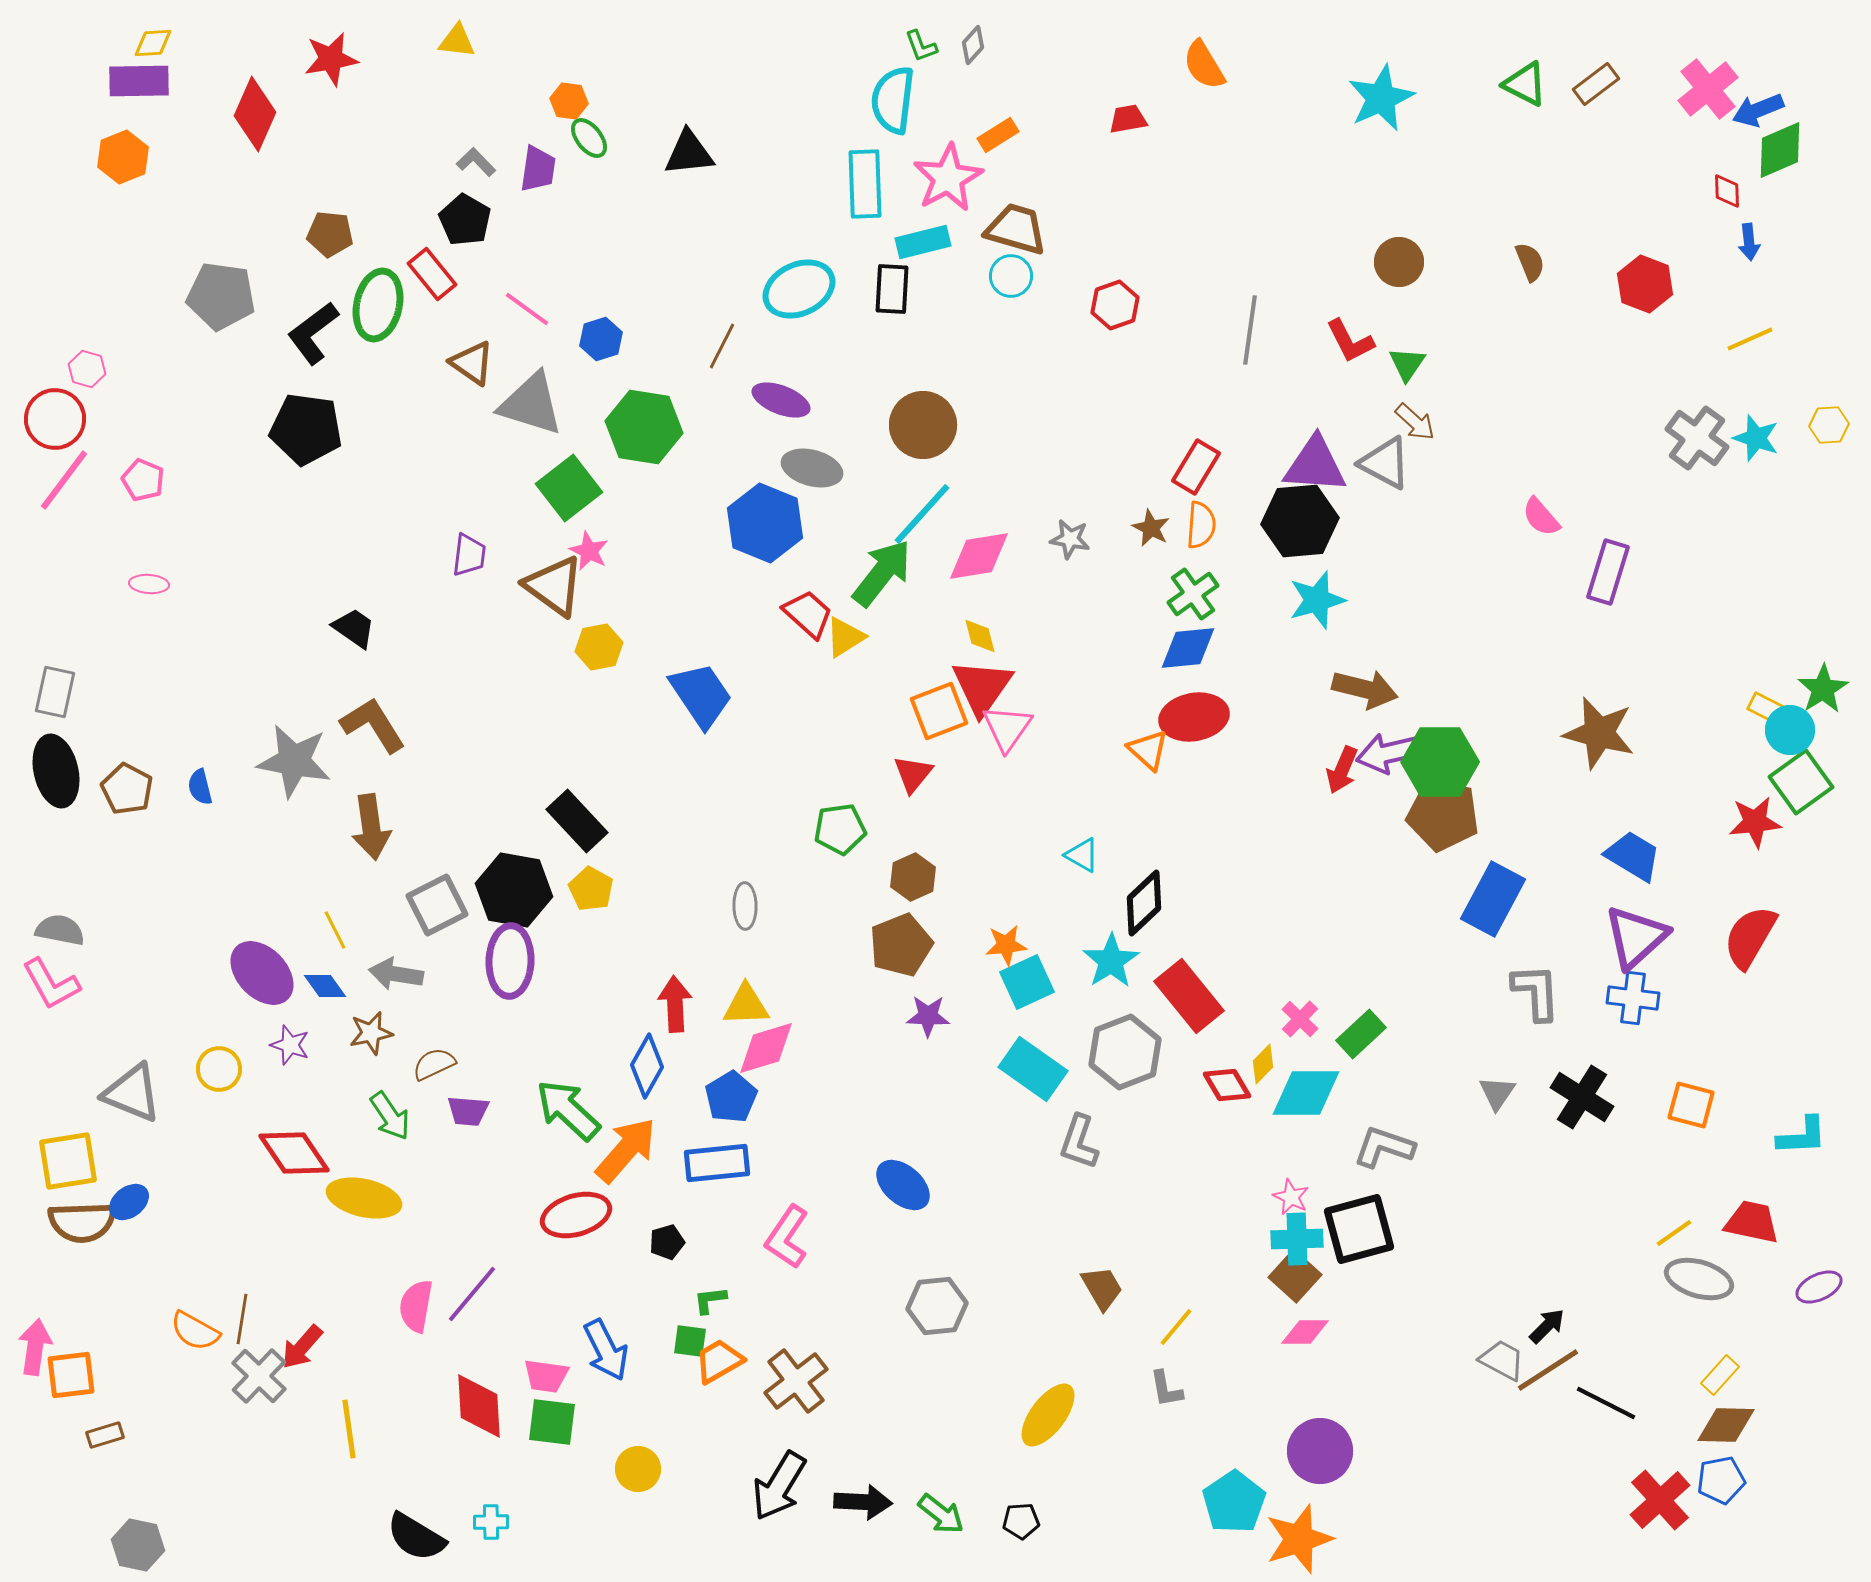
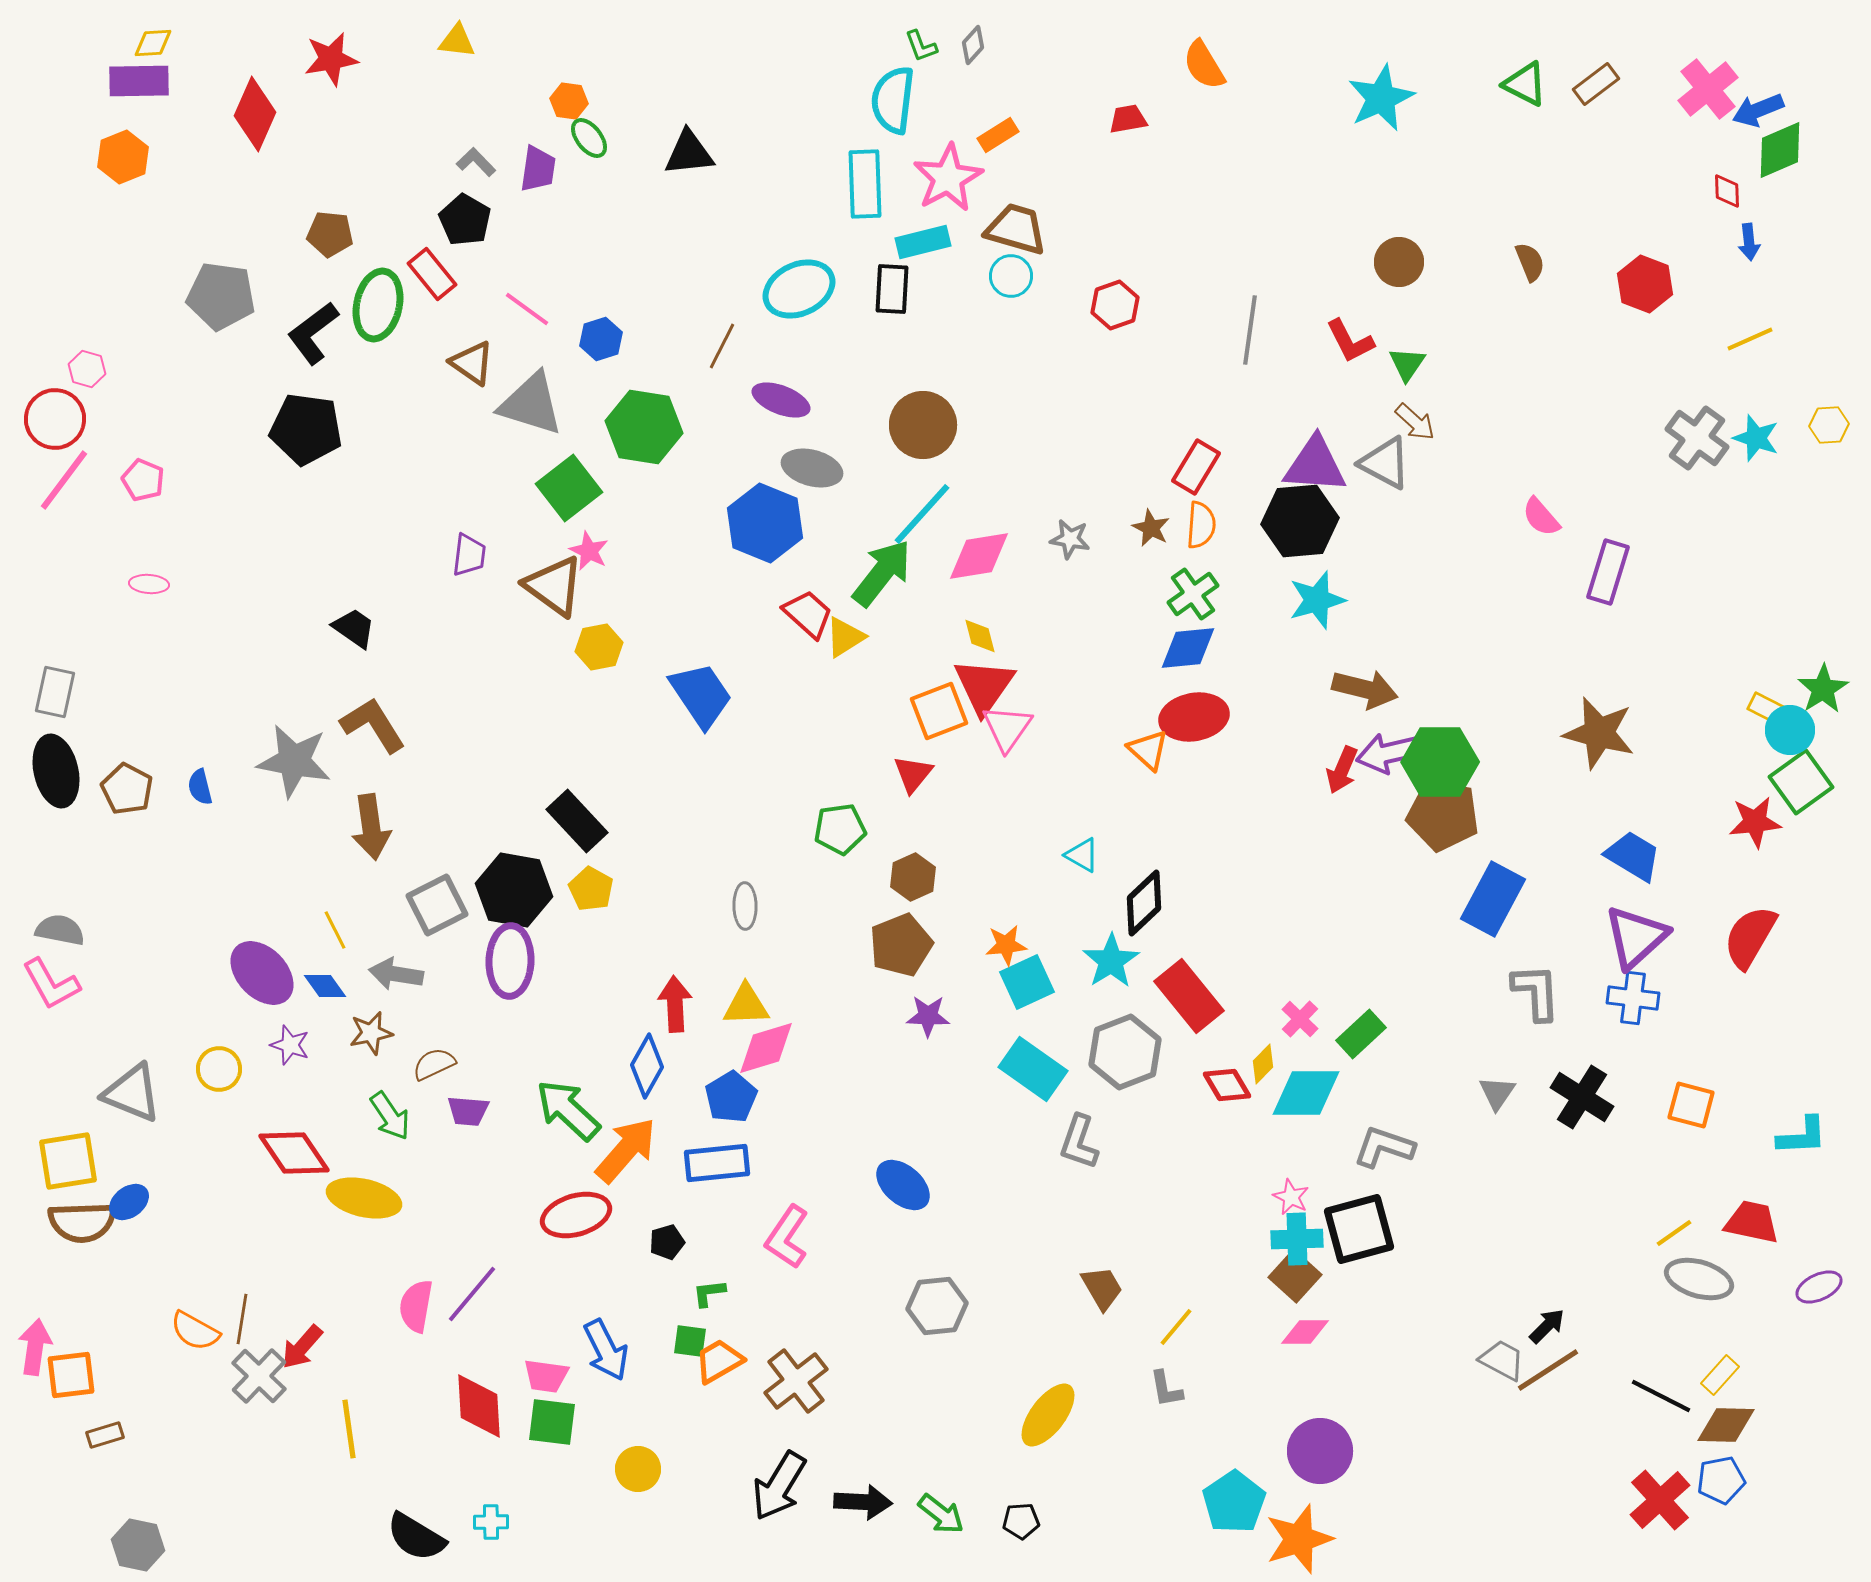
red triangle at (982, 687): moved 2 px right, 1 px up
green L-shape at (710, 1300): moved 1 px left, 7 px up
black line at (1606, 1403): moved 55 px right, 7 px up
